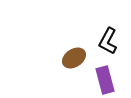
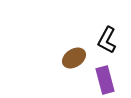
black L-shape: moved 1 px left, 1 px up
